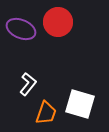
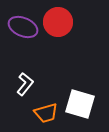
purple ellipse: moved 2 px right, 2 px up
white L-shape: moved 3 px left
orange trapezoid: rotated 55 degrees clockwise
